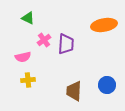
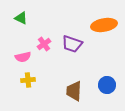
green triangle: moved 7 px left
pink cross: moved 4 px down
purple trapezoid: moved 6 px right; rotated 105 degrees clockwise
